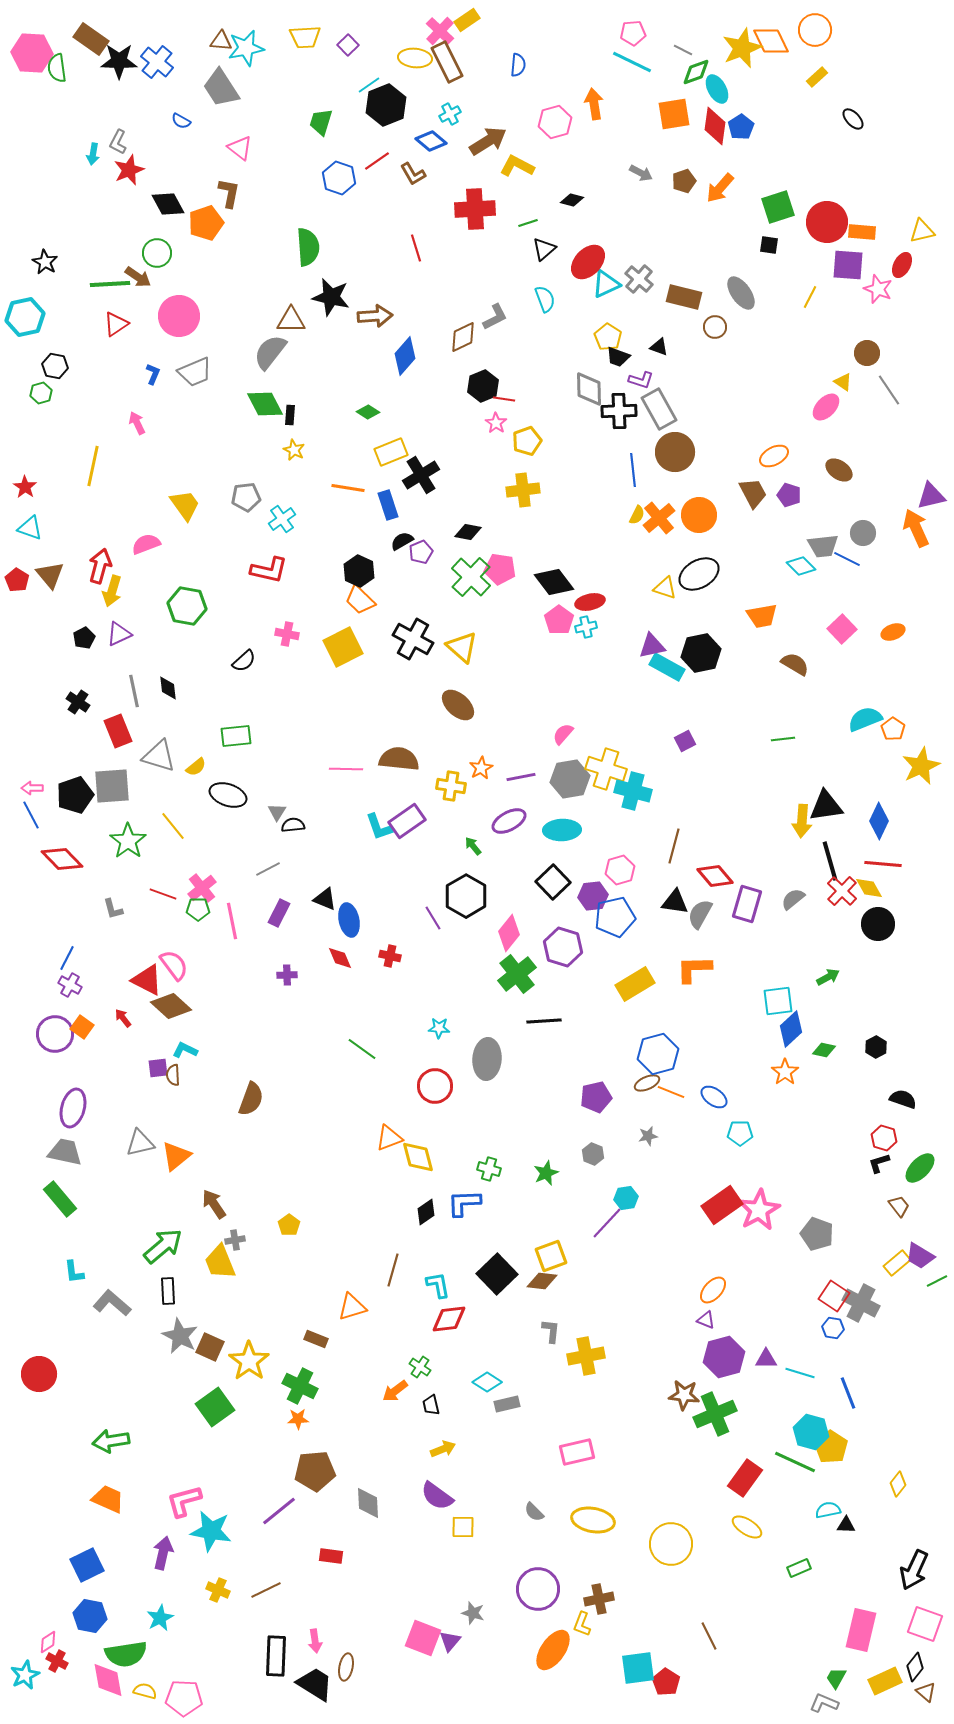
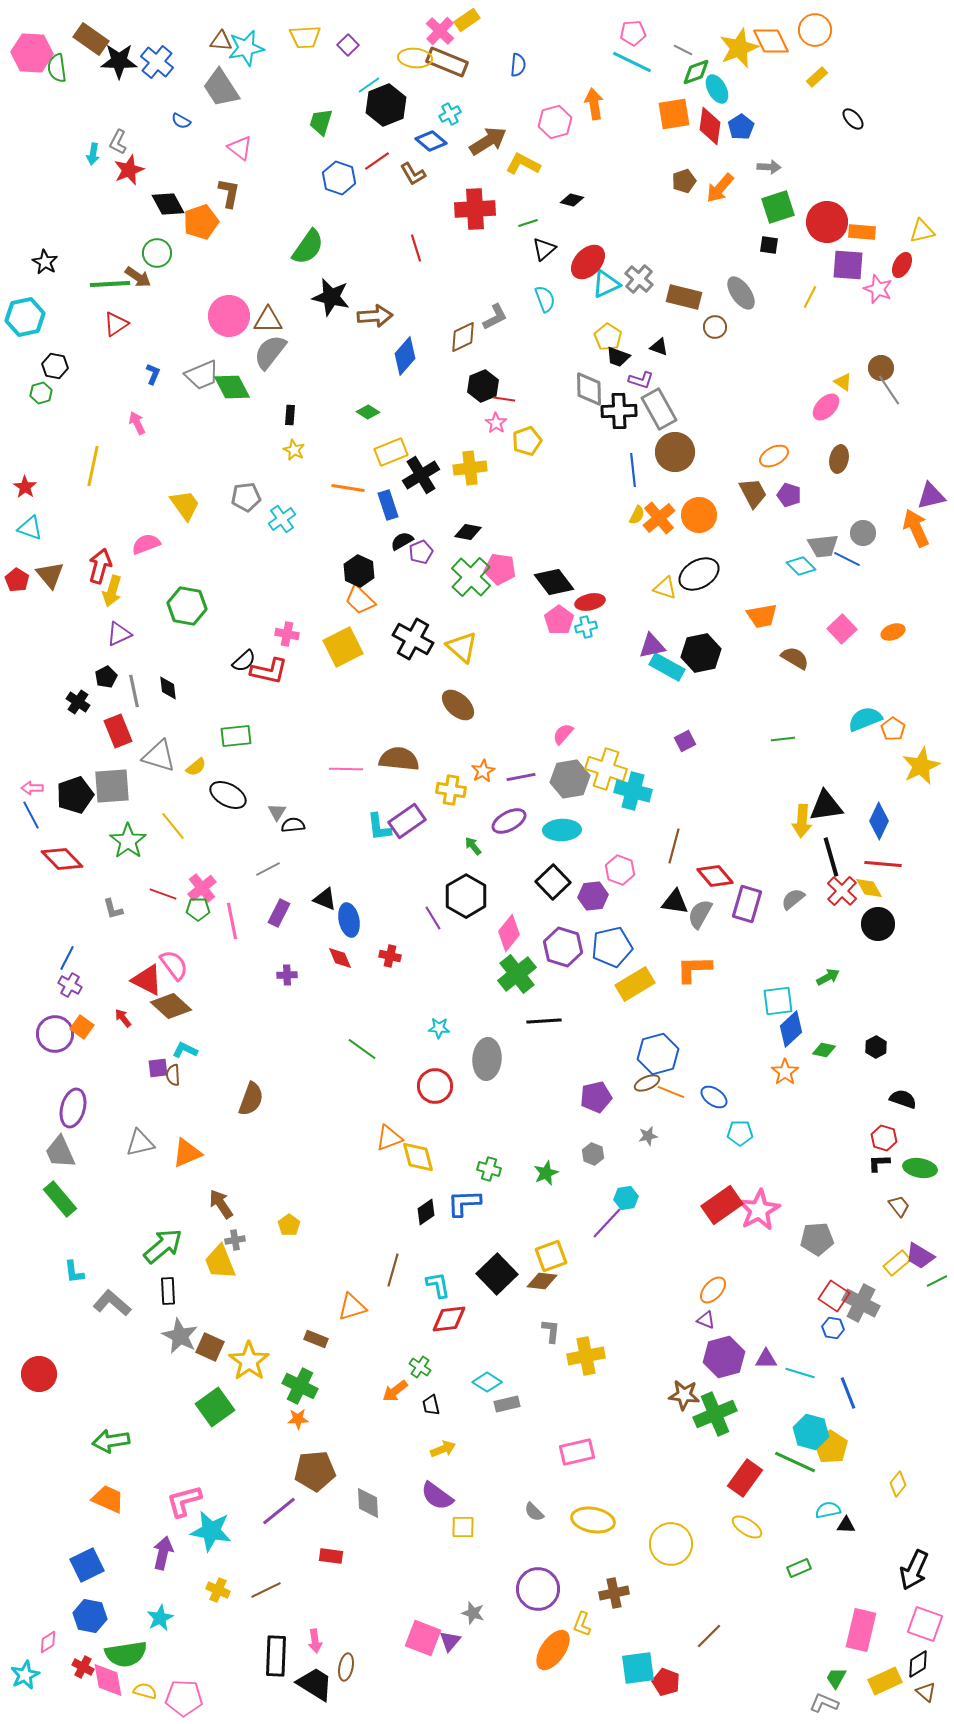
yellow star at (742, 48): moved 3 px left
brown rectangle at (447, 62): rotated 42 degrees counterclockwise
red diamond at (715, 126): moved 5 px left
yellow L-shape at (517, 166): moved 6 px right, 2 px up
gray arrow at (641, 173): moved 128 px right, 6 px up; rotated 25 degrees counterclockwise
orange pentagon at (206, 223): moved 5 px left, 1 px up
green semicircle at (308, 247): rotated 39 degrees clockwise
pink circle at (179, 316): moved 50 px right
brown triangle at (291, 320): moved 23 px left
brown circle at (867, 353): moved 14 px right, 15 px down
gray trapezoid at (195, 372): moved 7 px right, 3 px down
green diamond at (265, 404): moved 33 px left, 17 px up
brown ellipse at (839, 470): moved 11 px up; rotated 68 degrees clockwise
yellow cross at (523, 490): moved 53 px left, 22 px up
red L-shape at (269, 570): moved 101 px down
black pentagon at (84, 638): moved 22 px right, 39 px down
brown semicircle at (795, 664): moved 6 px up
orange star at (481, 768): moved 2 px right, 3 px down
yellow cross at (451, 786): moved 4 px down
black ellipse at (228, 795): rotated 9 degrees clockwise
cyan L-shape at (379, 827): rotated 12 degrees clockwise
black line at (830, 861): moved 1 px right, 4 px up
pink hexagon at (620, 870): rotated 24 degrees counterclockwise
blue pentagon at (615, 917): moved 3 px left, 30 px down
gray trapezoid at (65, 1152): moved 5 px left; rotated 126 degrees counterclockwise
orange triangle at (176, 1156): moved 11 px right, 3 px up; rotated 16 degrees clockwise
black L-shape at (879, 1163): rotated 15 degrees clockwise
green ellipse at (920, 1168): rotated 56 degrees clockwise
brown arrow at (214, 1204): moved 7 px right
gray pentagon at (817, 1234): moved 5 px down; rotated 24 degrees counterclockwise
brown cross at (599, 1599): moved 15 px right, 6 px up
brown line at (709, 1636): rotated 72 degrees clockwise
red cross at (57, 1661): moved 26 px right, 6 px down
black diamond at (915, 1667): moved 3 px right, 3 px up; rotated 20 degrees clockwise
red pentagon at (666, 1682): rotated 12 degrees counterclockwise
